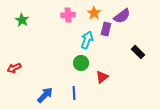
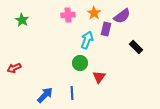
black rectangle: moved 2 px left, 5 px up
green circle: moved 1 px left
red triangle: moved 3 px left; rotated 16 degrees counterclockwise
blue line: moved 2 px left
